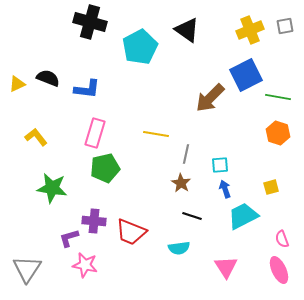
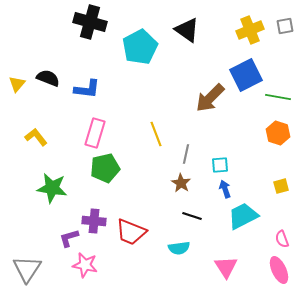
yellow triangle: rotated 24 degrees counterclockwise
yellow line: rotated 60 degrees clockwise
yellow square: moved 10 px right, 1 px up
